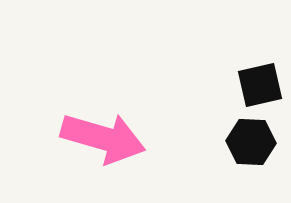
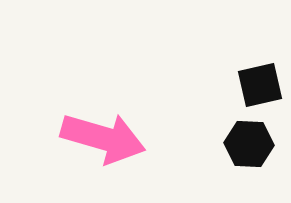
black hexagon: moved 2 px left, 2 px down
